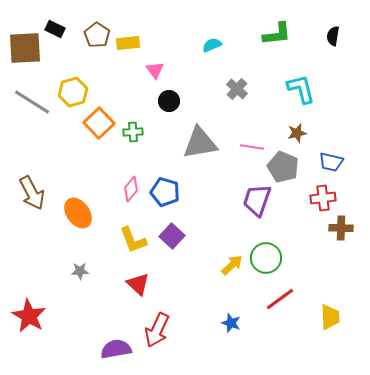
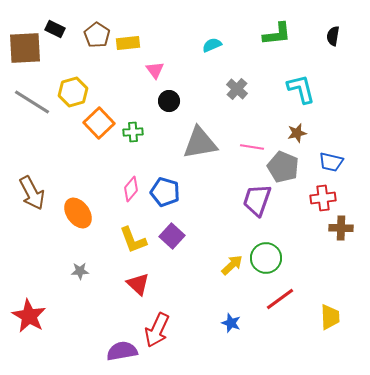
purple semicircle: moved 6 px right, 2 px down
